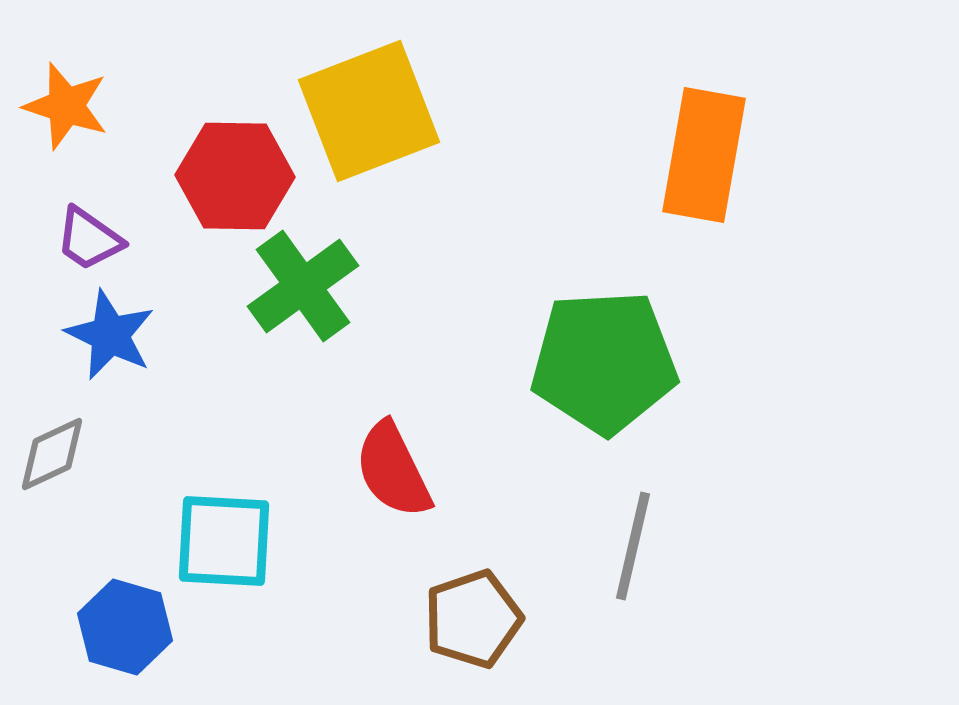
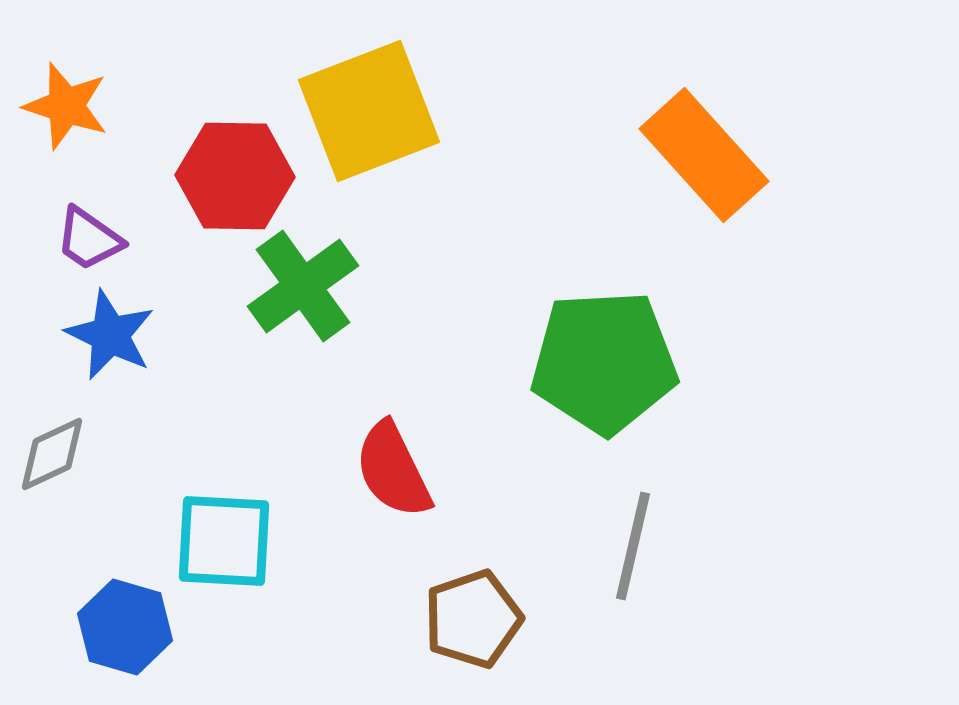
orange rectangle: rotated 52 degrees counterclockwise
